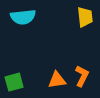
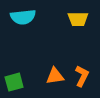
yellow trapezoid: moved 7 px left, 2 px down; rotated 95 degrees clockwise
orange triangle: moved 2 px left, 4 px up
